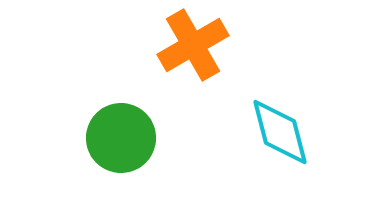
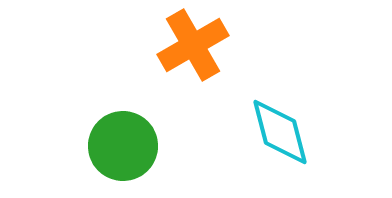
green circle: moved 2 px right, 8 px down
